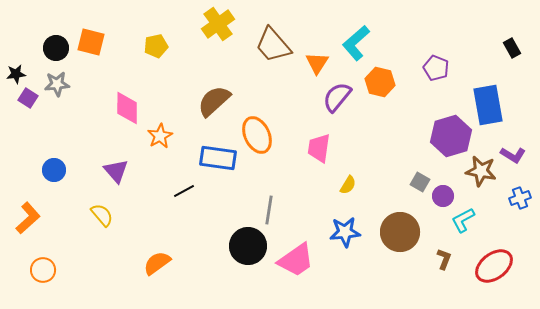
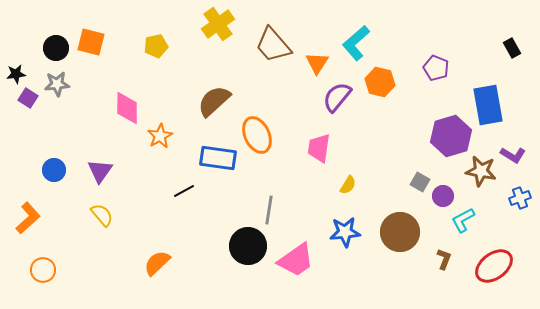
purple triangle at (116, 171): moved 16 px left; rotated 16 degrees clockwise
orange semicircle at (157, 263): rotated 8 degrees counterclockwise
